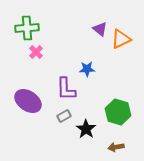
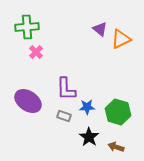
green cross: moved 1 px up
blue star: moved 38 px down
gray rectangle: rotated 48 degrees clockwise
black star: moved 3 px right, 8 px down
brown arrow: rotated 28 degrees clockwise
